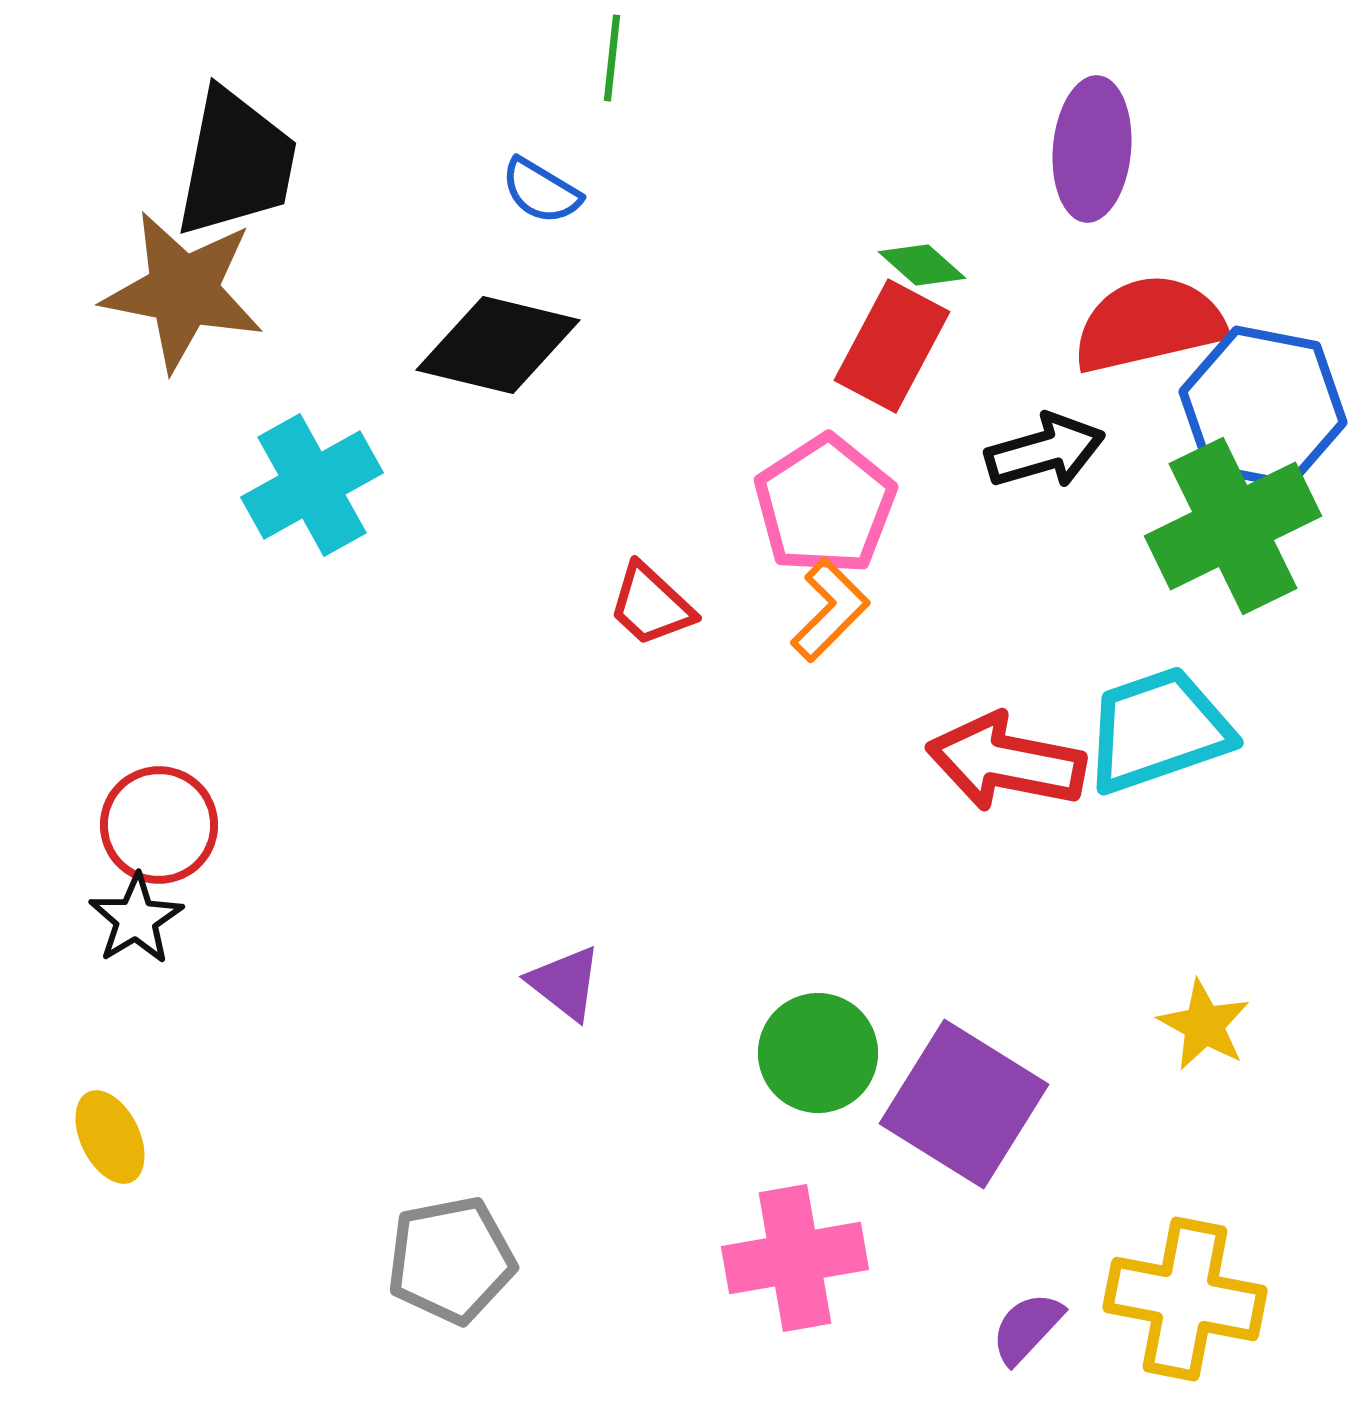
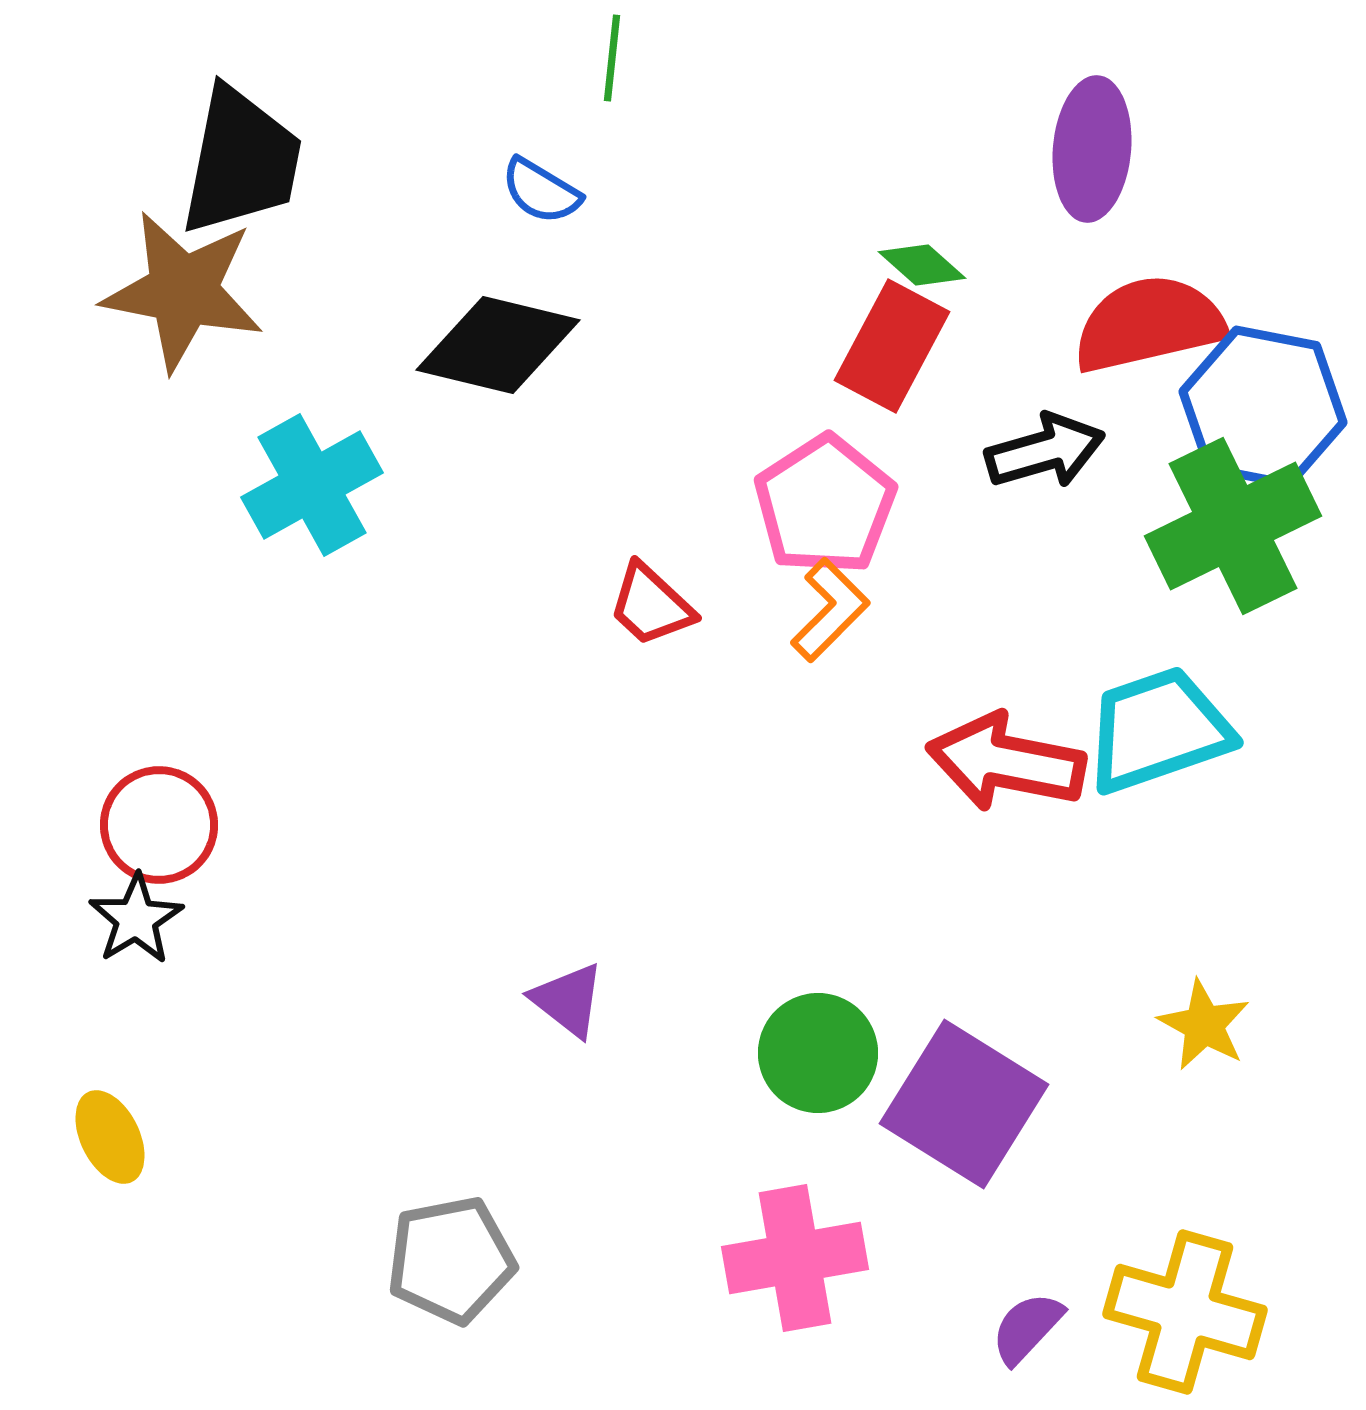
black trapezoid: moved 5 px right, 2 px up
purple triangle: moved 3 px right, 17 px down
yellow cross: moved 13 px down; rotated 5 degrees clockwise
